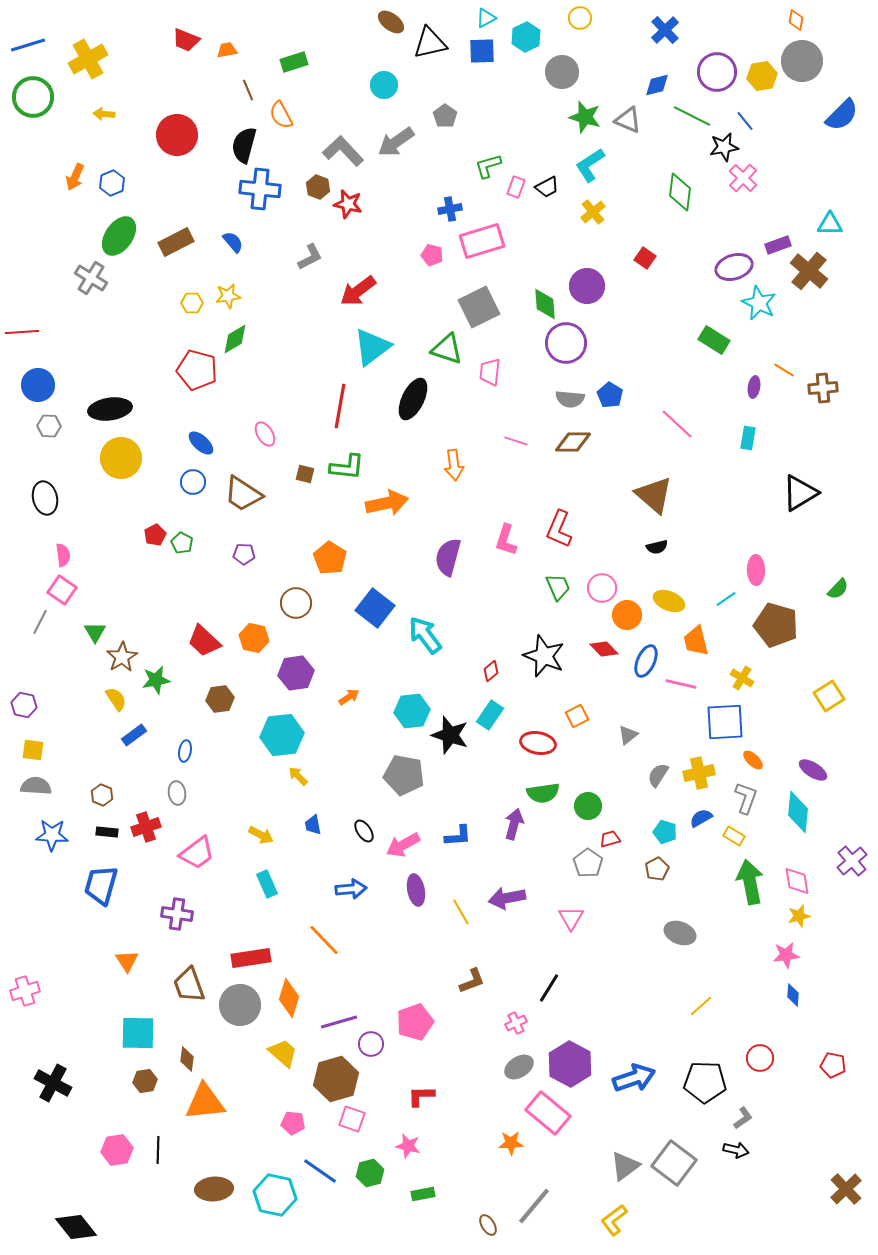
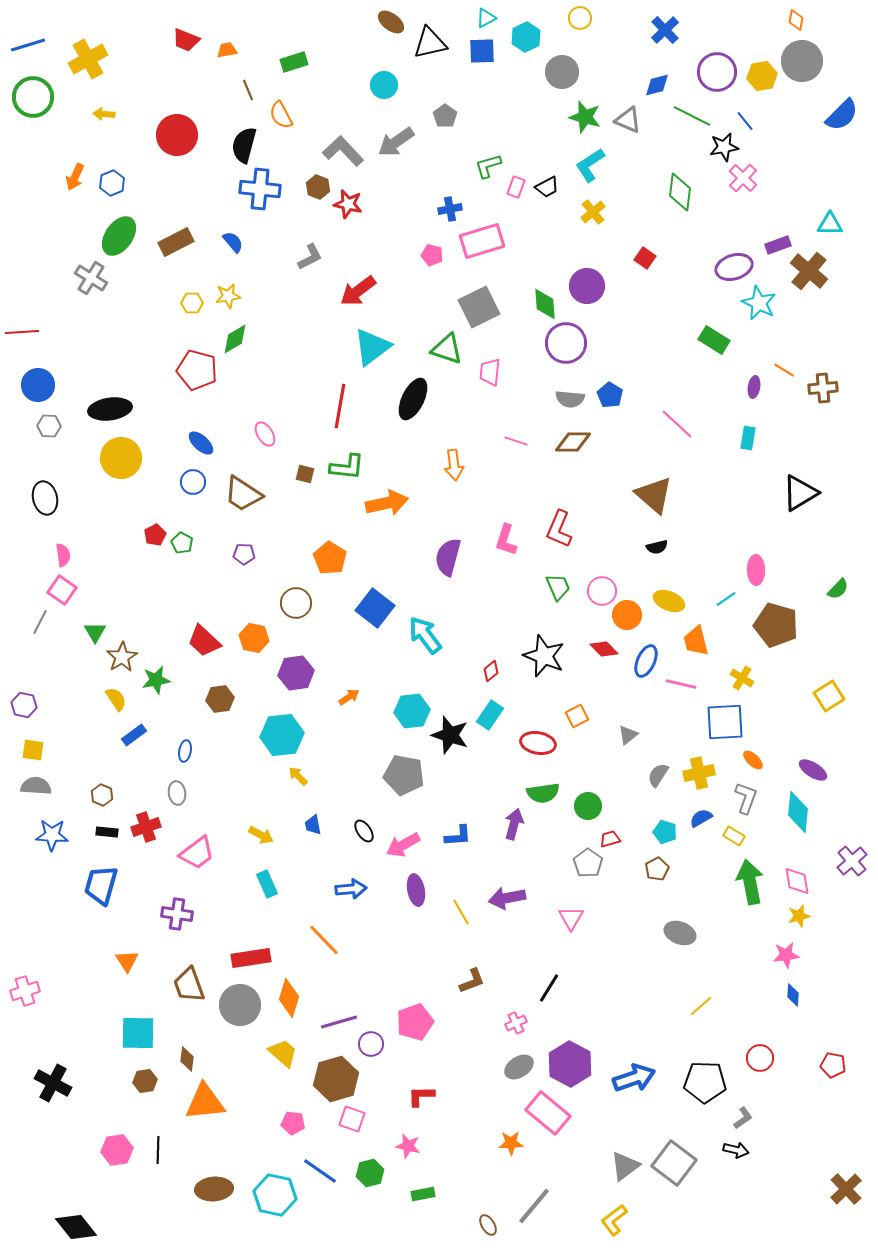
pink circle at (602, 588): moved 3 px down
